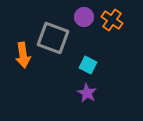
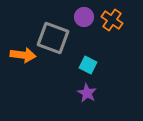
orange arrow: rotated 75 degrees counterclockwise
